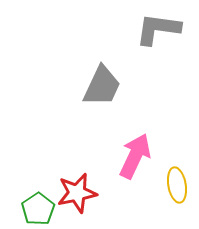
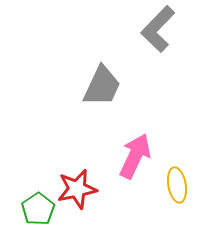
gray L-shape: rotated 54 degrees counterclockwise
red star: moved 4 px up
